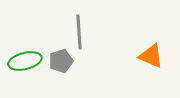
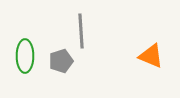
gray line: moved 2 px right, 1 px up
green ellipse: moved 5 px up; rotated 76 degrees counterclockwise
